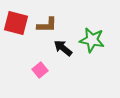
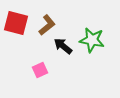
brown L-shape: rotated 40 degrees counterclockwise
black arrow: moved 2 px up
pink square: rotated 14 degrees clockwise
